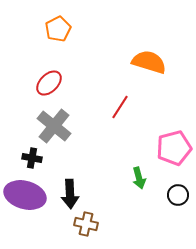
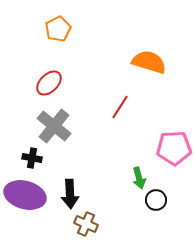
pink pentagon: rotated 12 degrees clockwise
black circle: moved 22 px left, 5 px down
brown cross: rotated 10 degrees clockwise
